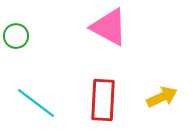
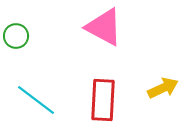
pink triangle: moved 5 px left
yellow arrow: moved 1 px right, 9 px up
cyan line: moved 3 px up
